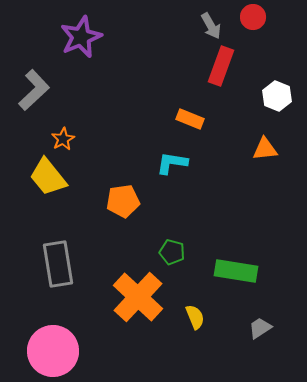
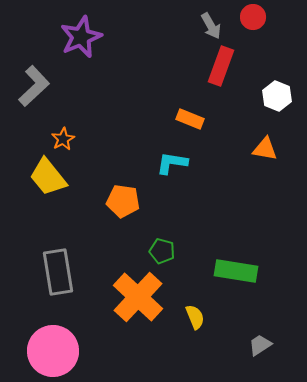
gray L-shape: moved 4 px up
orange triangle: rotated 16 degrees clockwise
orange pentagon: rotated 16 degrees clockwise
green pentagon: moved 10 px left, 1 px up
gray rectangle: moved 8 px down
gray trapezoid: moved 17 px down
